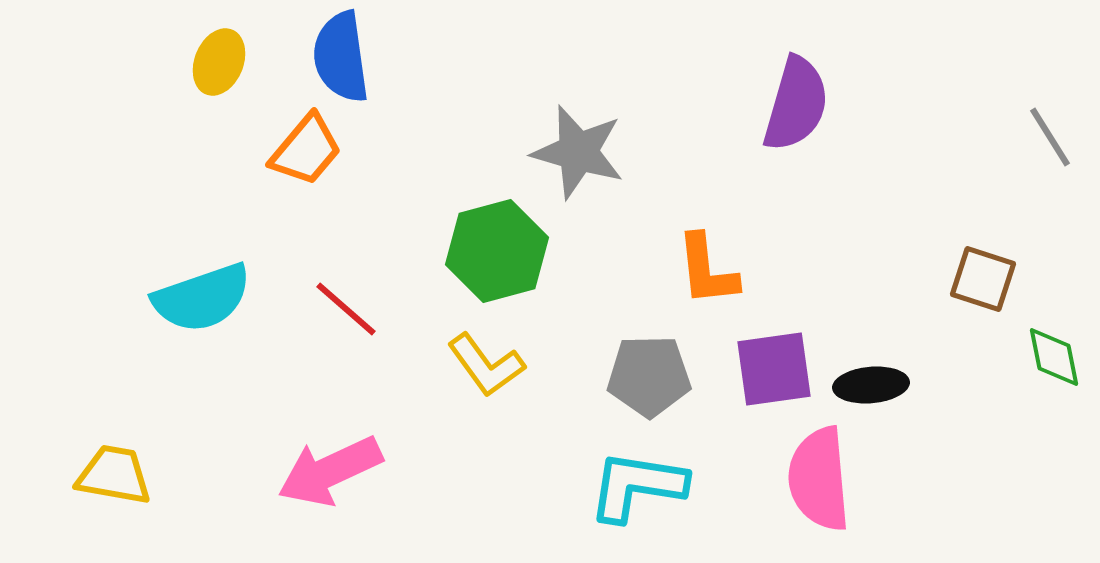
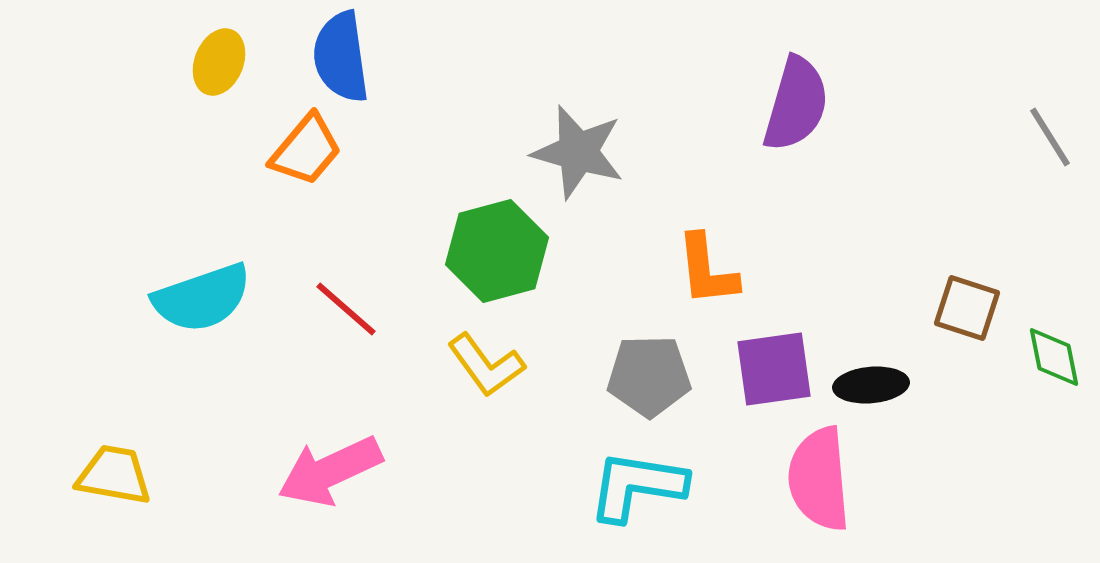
brown square: moved 16 px left, 29 px down
